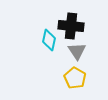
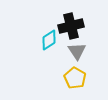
black cross: rotated 20 degrees counterclockwise
cyan diamond: rotated 45 degrees clockwise
